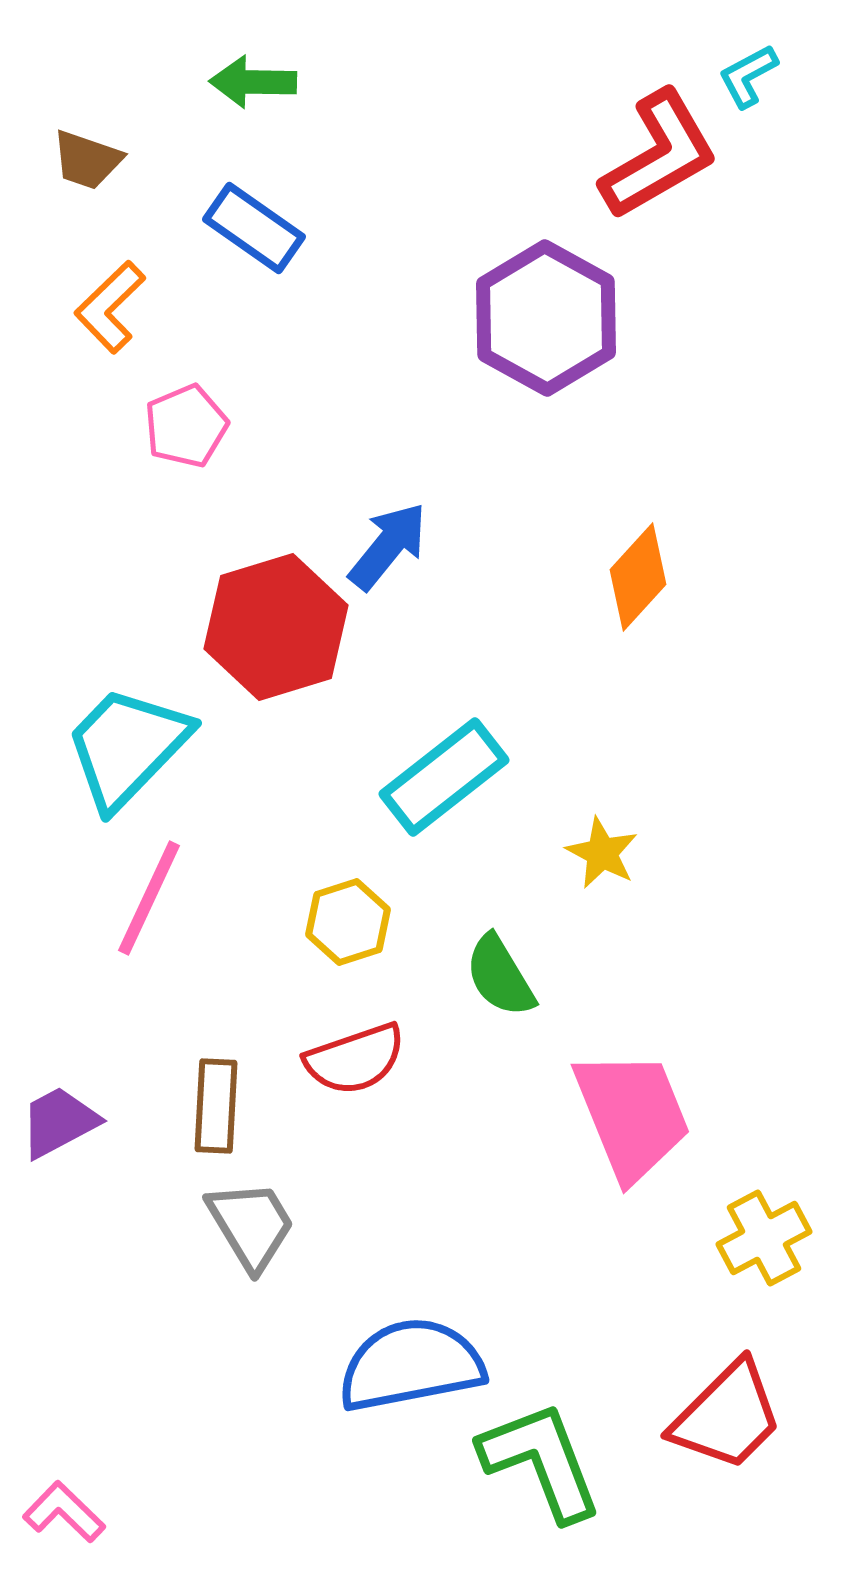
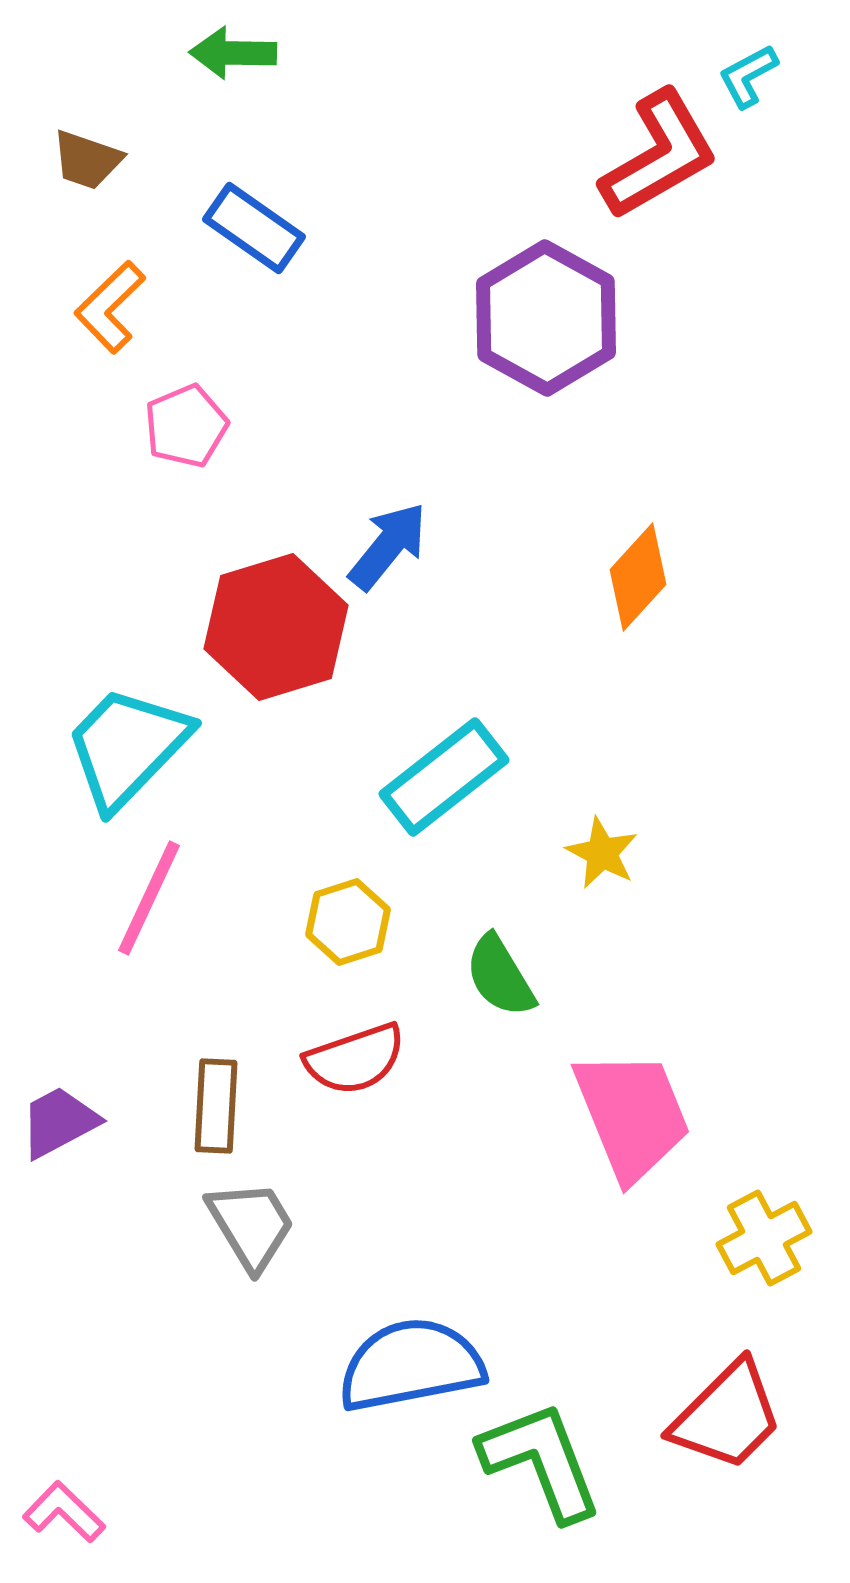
green arrow: moved 20 px left, 29 px up
